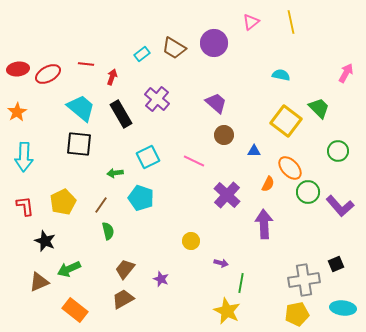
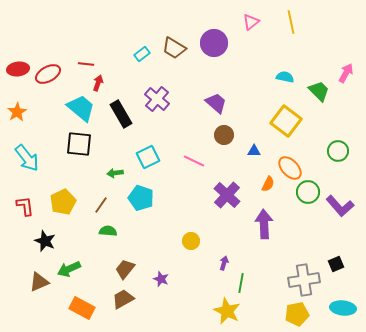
cyan semicircle at (281, 75): moved 4 px right, 2 px down
red arrow at (112, 77): moved 14 px left, 6 px down
green trapezoid at (319, 108): moved 17 px up
cyan arrow at (24, 157): moved 3 px right, 1 px down; rotated 40 degrees counterclockwise
green semicircle at (108, 231): rotated 72 degrees counterclockwise
purple arrow at (221, 263): moved 3 px right; rotated 88 degrees counterclockwise
orange rectangle at (75, 310): moved 7 px right, 2 px up; rotated 10 degrees counterclockwise
